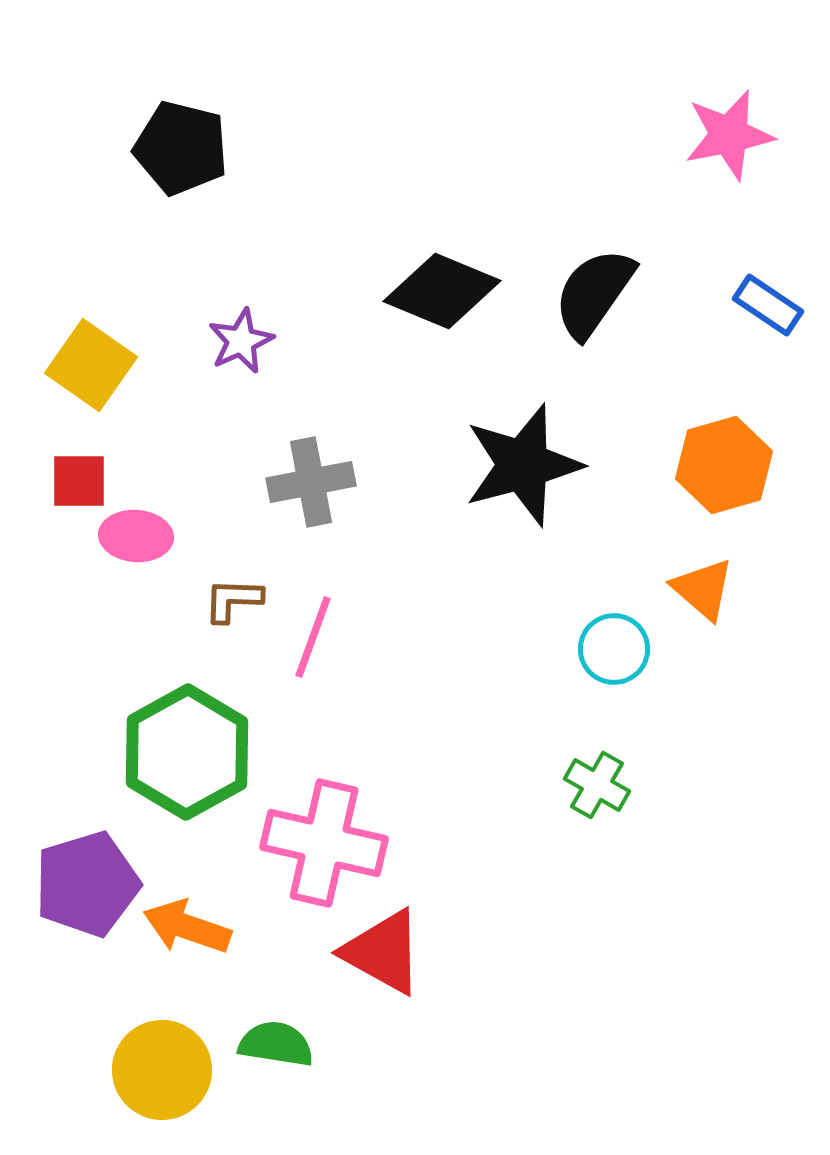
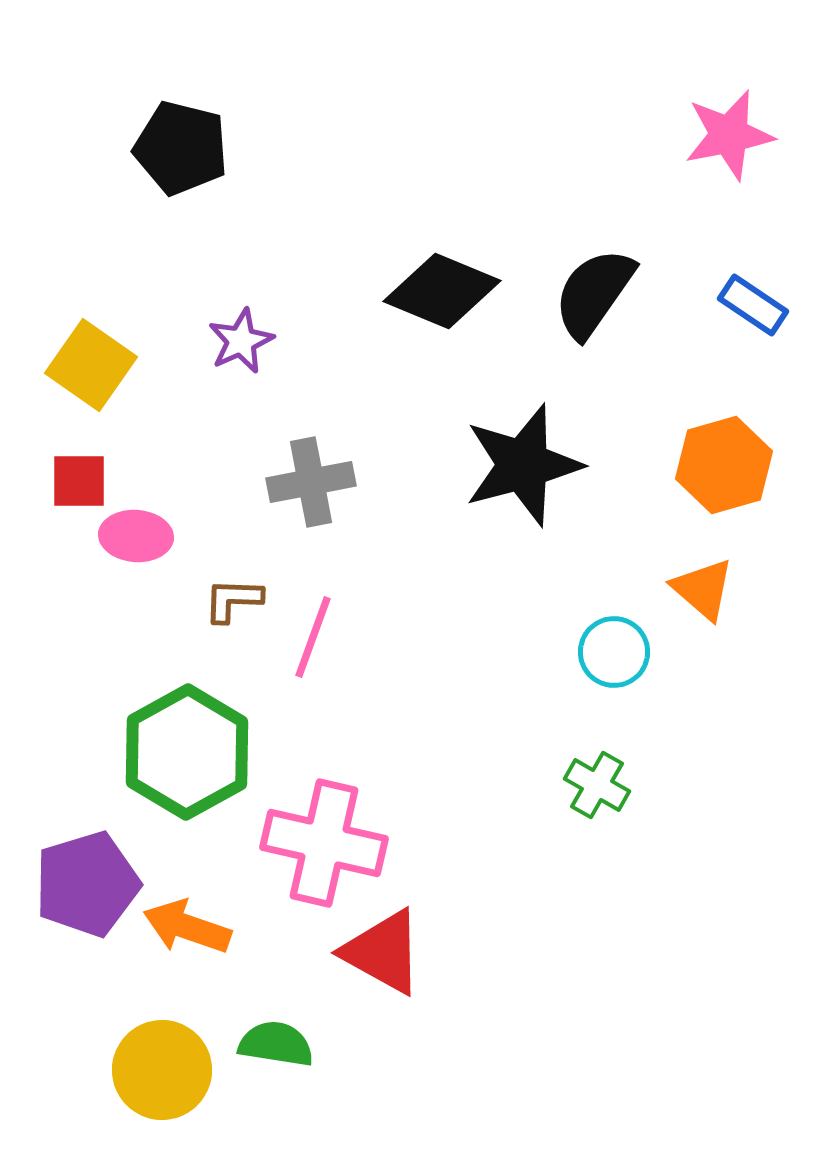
blue rectangle: moved 15 px left
cyan circle: moved 3 px down
